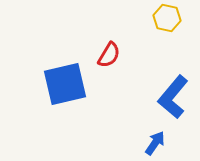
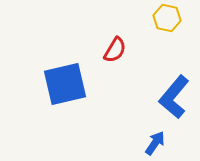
red semicircle: moved 6 px right, 5 px up
blue L-shape: moved 1 px right
